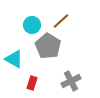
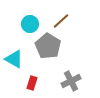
cyan circle: moved 2 px left, 1 px up
